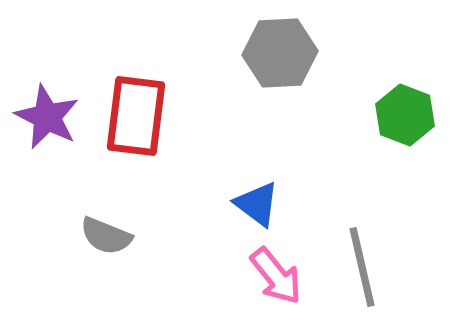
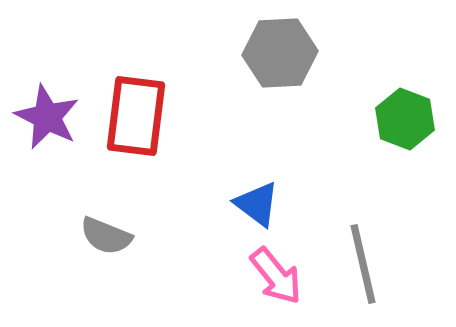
green hexagon: moved 4 px down
gray line: moved 1 px right, 3 px up
